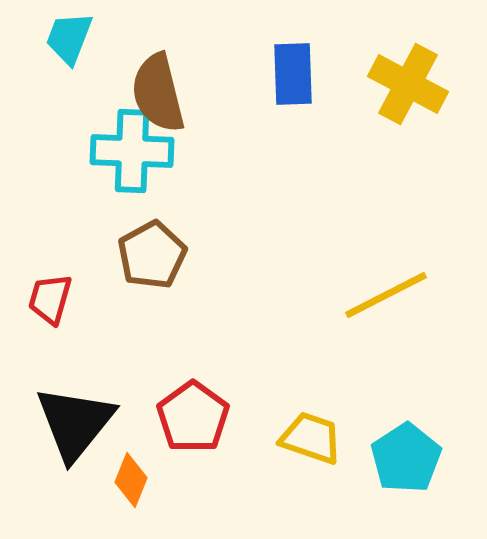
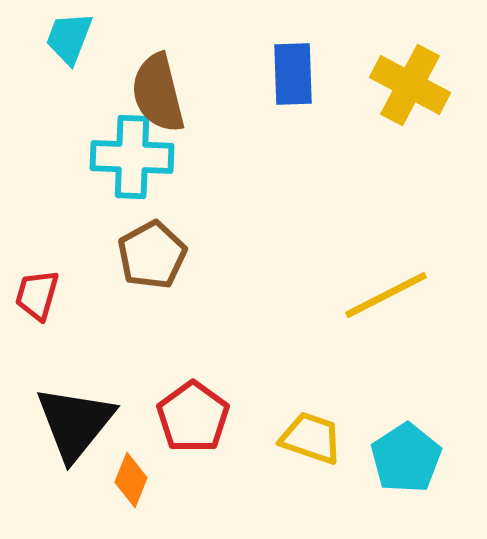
yellow cross: moved 2 px right, 1 px down
cyan cross: moved 6 px down
red trapezoid: moved 13 px left, 4 px up
